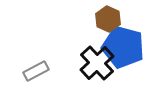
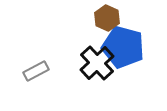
brown hexagon: moved 1 px left, 1 px up
